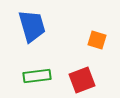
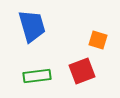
orange square: moved 1 px right
red square: moved 9 px up
